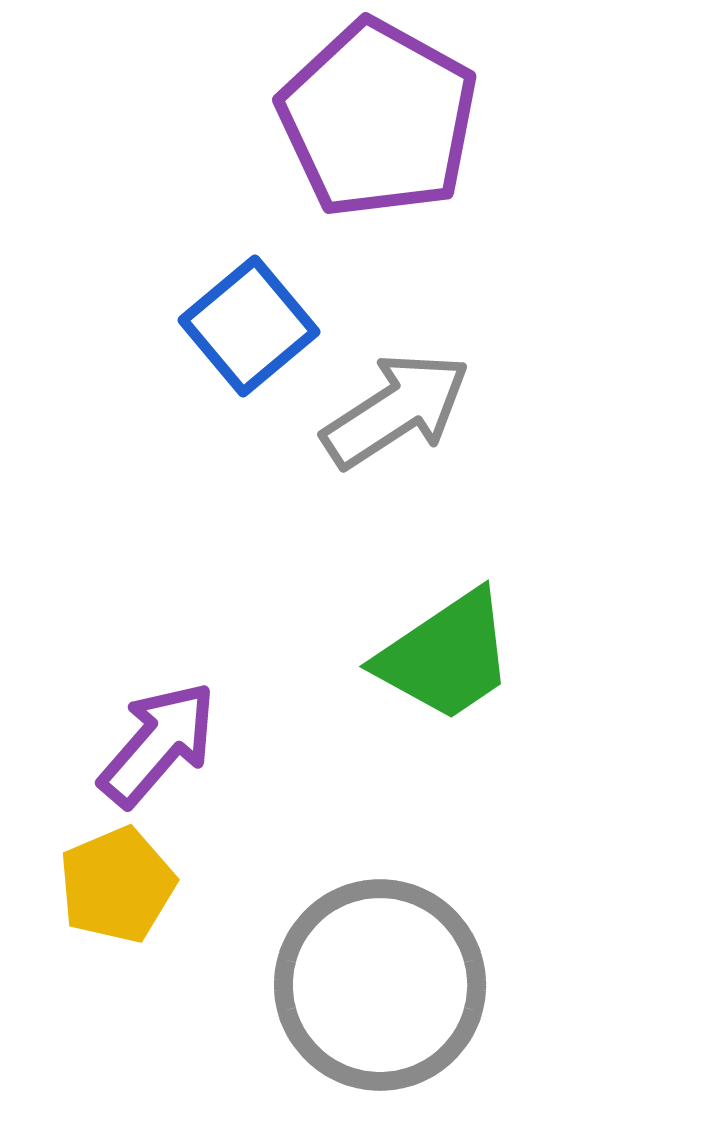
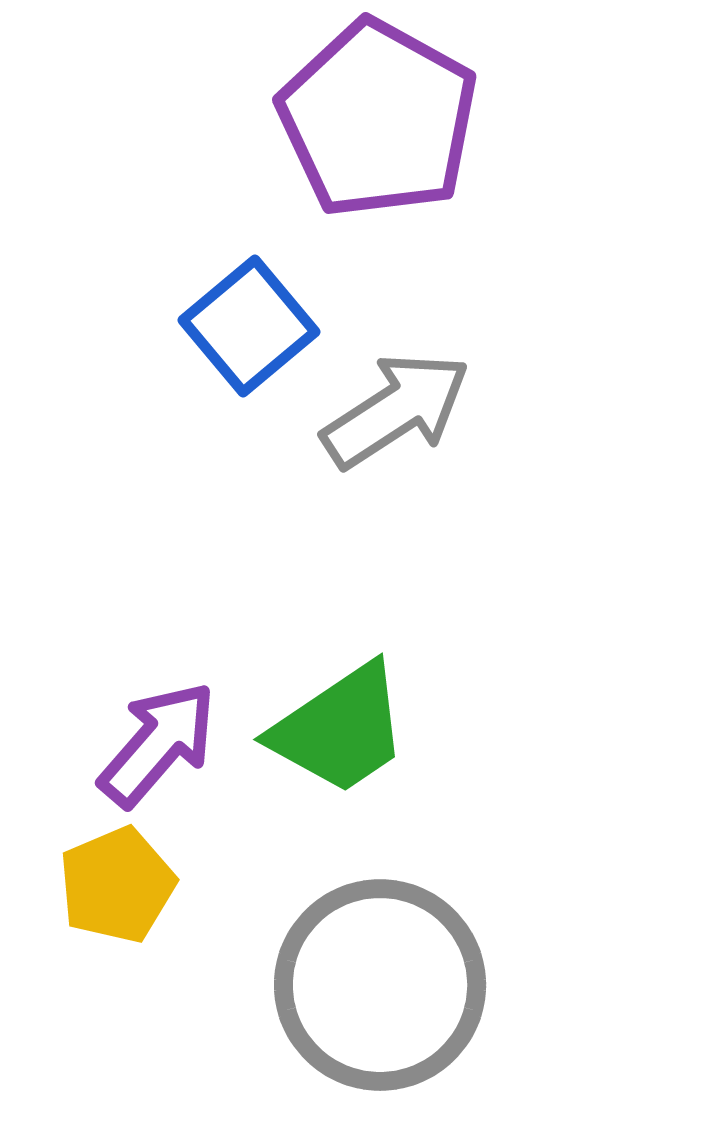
green trapezoid: moved 106 px left, 73 px down
